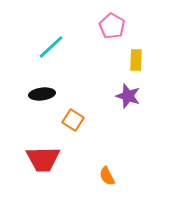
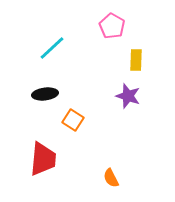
cyan line: moved 1 px right, 1 px down
black ellipse: moved 3 px right
red trapezoid: rotated 84 degrees counterclockwise
orange semicircle: moved 4 px right, 2 px down
